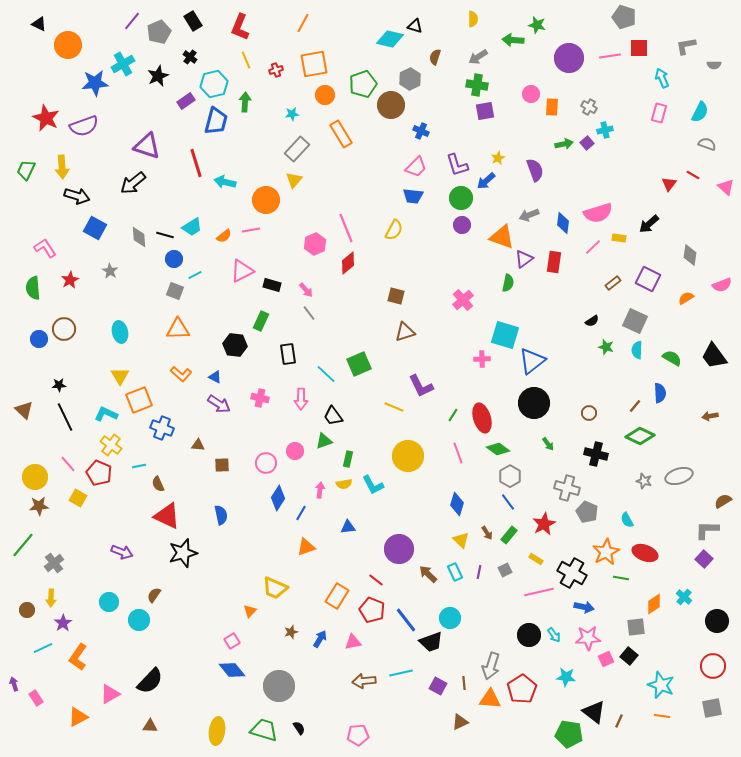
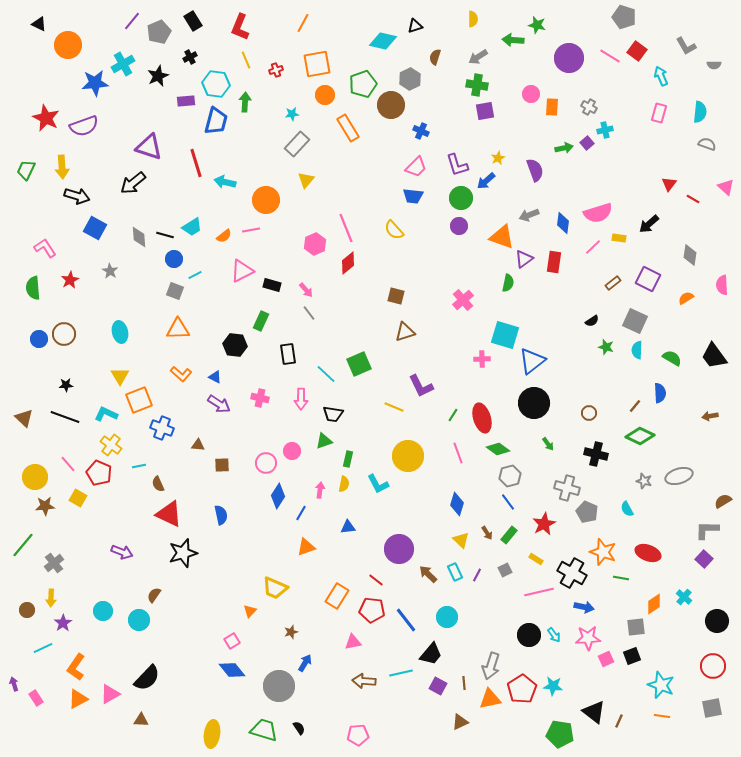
black triangle at (415, 26): rotated 35 degrees counterclockwise
cyan diamond at (390, 39): moved 7 px left, 2 px down
gray L-shape at (686, 46): rotated 110 degrees counterclockwise
red square at (639, 48): moved 2 px left, 3 px down; rotated 36 degrees clockwise
pink line at (610, 56): rotated 40 degrees clockwise
black cross at (190, 57): rotated 24 degrees clockwise
orange square at (314, 64): moved 3 px right
cyan arrow at (662, 78): moved 1 px left, 2 px up
cyan hexagon at (214, 84): moved 2 px right; rotated 20 degrees clockwise
purple rectangle at (186, 101): rotated 30 degrees clockwise
cyan semicircle at (700, 112): rotated 20 degrees counterclockwise
orange rectangle at (341, 134): moved 7 px right, 6 px up
green arrow at (564, 144): moved 4 px down
purple triangle at (147, 146): moved 2 px right, 1 px down
gray rectangle at (297, 149): moved 5 px up
red line at (693, 175): moved 24 px down
yellow triangle at (294, 180): moved 12 px right
purple circle at (462, 225): moved 3 px left, 1 px down
yellow semicircle at (394, 230): rotated 110 degrees clockwise
pink semicircle at (722, 285): rotated 108 degrees clockwise
brown circle at (64, 329): moved 5 px down
black star at (59, 385): moved 7 px right
brown triangle at (24, 410): moved 8 px down
black trapezoid at (333, 416): moved 2 px up; rotated 45 degrees counterclockwise
black line at (65, 417): rotated 44 degrees counterclockwise
pink circle at (295, 451): moved 3 px left
gray hexagon at (510, 476): rotated 15 degrees clockwise
yellow semicircle at (344, 484): rotated 70 degrees counterclockwise
cyan L-shape at (373, 485): moved 5 px right, 1 px up
blue diamond at (278, 498): moved 2 px up
brown star at (39, 506): moved 6 px right
red triangle at (167, 516): moved 2 px right, 2 px up
cyan semicircle at (627, 520): moved 11 px up
orange star at (606, 552): moved 3 px left; rotated 24 degrees counterclockwise
red ellipse at (645, 553): moved 3 px right
purple line at (479, 572): moved 2 px left, 3 px down; rotated 16 degrees clockwise
cyan circle at (109, 602): moved 6 px left, 9 px down
red pentagon at (372, 610): rotated 15 degrees counterclockwise
cyan circle at (450, 618): moved 3 px left, 1 px up
blue arrow at (320, 639): moved 15 px left, 24 px down
black trapezoid at (431, 642): moved 12 px down; rotated 30 degrees counterclockwise
black square at (629, 656): moved 3 px right; rotated 30 degrees clockwise
orange L-shape at (78, 657): moved 2 px left, 10 px down
cyan star at (566, 677): moved 13 px left, 9 px down
black semicircle at (150, 681): moved 3 px left, 3 px up
brown arrow at (364, 681): rotated 10 degrees clockwise
orange triangle at (490, 699): rotated 15 degrees counterclockwise
orange triangle at (78, 717): moved 18 px up
brown triangle at (150, 726): moved 9 px left, 6 px up
yellow ellipse at (217, 731): moved 5 px left, 3 px down
green pentagon at (569, 734): moved 9 px left
